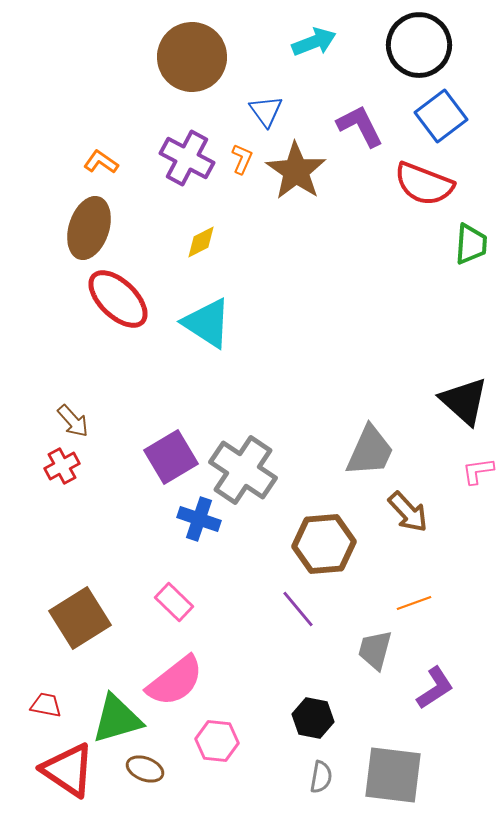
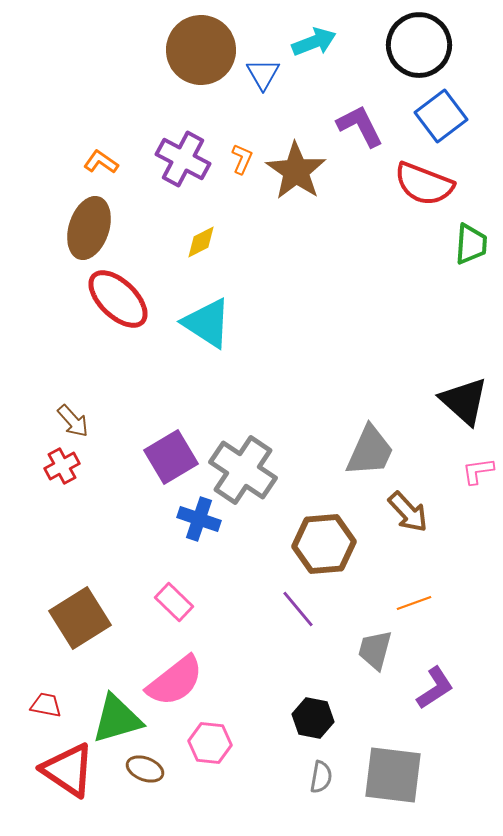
brown circle at (192, 57): moved 9 px right, 7 px up
blue triangle at (266, 111): moved 3 px left, 37 px up; rotated 6 degrees clockwise
purple cross at (187, 158): moved 4 px left, 1 px down
pink hexagon at (217, 741): moved 7 px left, 2 px down
